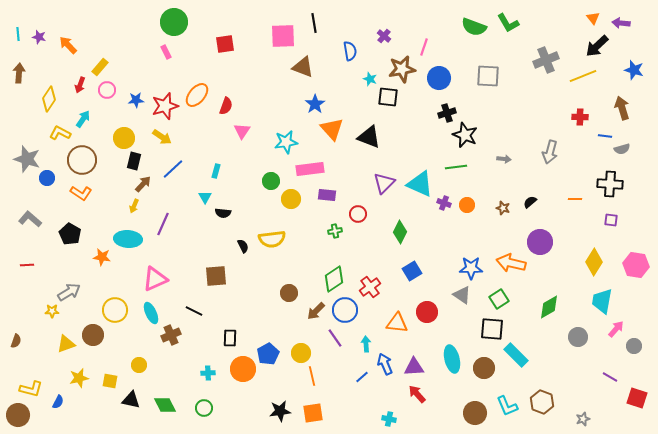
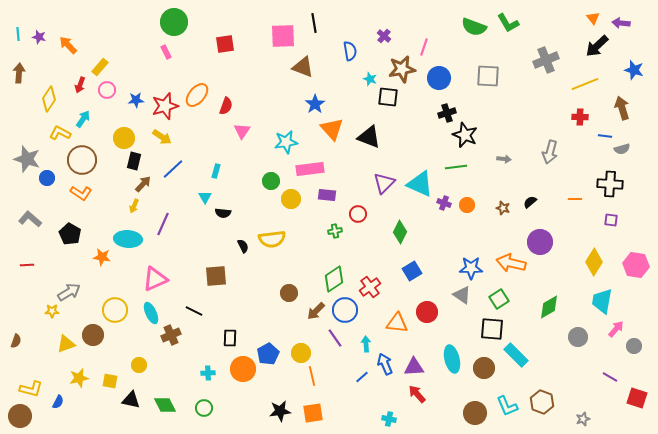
yellow line at (583, 76): moved 2 px right, 8 px down
brown circle at (18, 415): moved 2 px right, 1 px down
